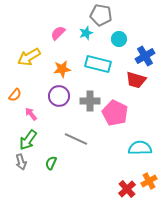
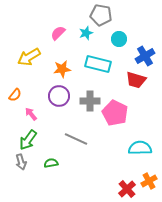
green semicircle: rotated 56 degrees clockwise
